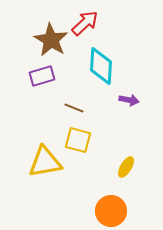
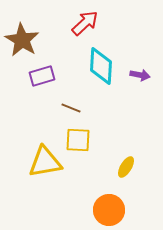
brown star: moved 29 px left
purple arrow: moved 11 px right, 25 px up
brown line: moved 3 px left
yellow square: rotated 12 degrees counterclockwise
orange circle: moved 2 px left, 1 px up
